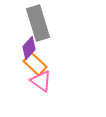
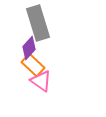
orange rectangle: moved 2 px left, 1 px down
